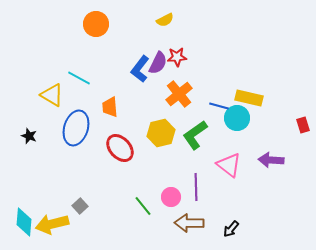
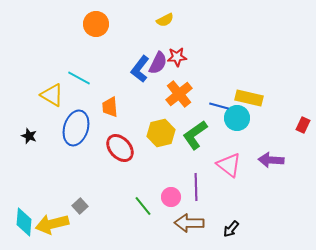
red rectangle: rotated 42 degrees clockwise
